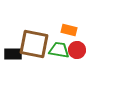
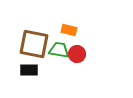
red circle: moved 4 px down
black rectangle: moved 16 px right, 16 px down
